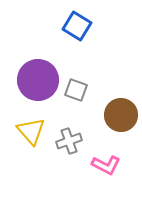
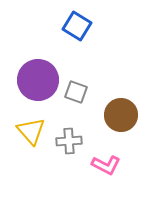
gray square: moved 2 px down
gray cross: rotated 15 degrees clockwise
